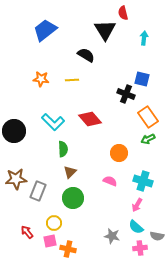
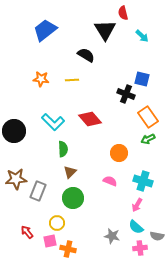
cyan arrow: moved 2 px left, 2 px up; rotated 128 degrees clockwise
yellow circle: moved 3 px right
